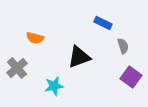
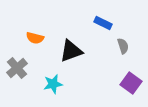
black triangle: moved 8 px left, 6 px up
purple square: moved 6 px down
cyan star: moved 1 px left, 2 px up
